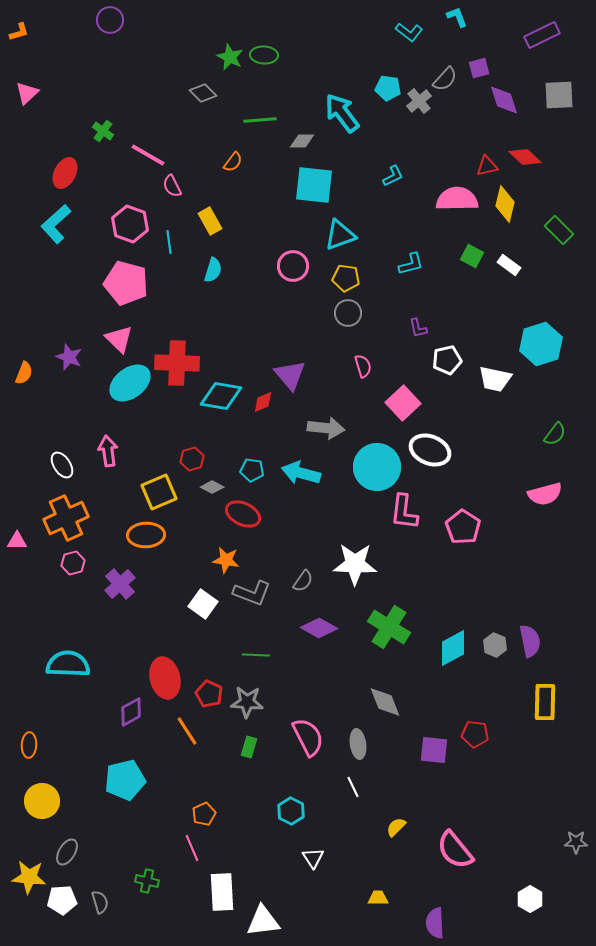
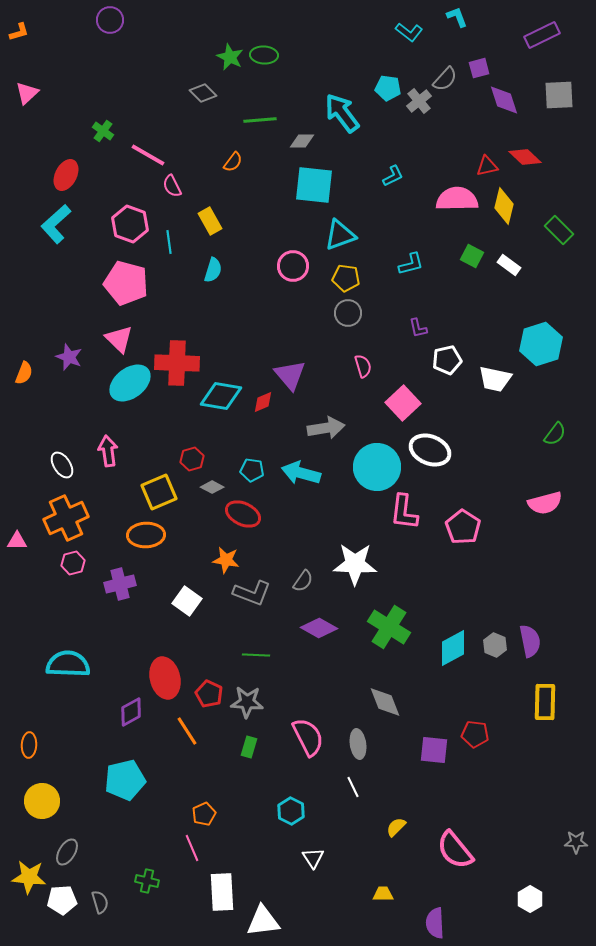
red ellipse at (65, 173): moved 1 px right, 2 px down
yellow diamond at (505, 204): moved 1 px left, 2 px down
gray arrow at (326, 428): rotated 15 degrees counterclockwise
pink semicircle at (545, 494): moved 9 px down
purple cross at (120, 584): rotated 28 degrees clockwise
white square at (203, 604): moved 16 px left, 3 px up
yellow trapezoid at (378, 898): moved 5 px right, 4 px up
